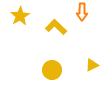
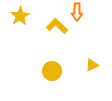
orange arrow: moved 5 px left
yellow L-shape: moved 1 px right, 1 px up
yellow circle: moved 1 px down
